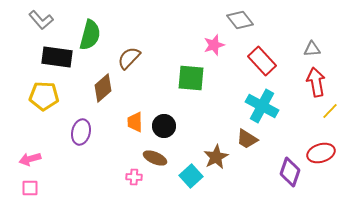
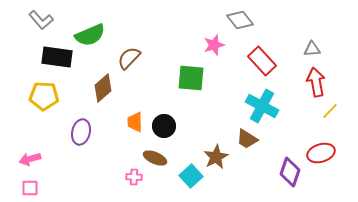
green semicircle: rotated 52 degrees clockwise
